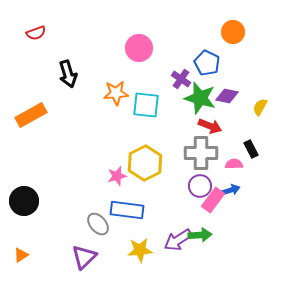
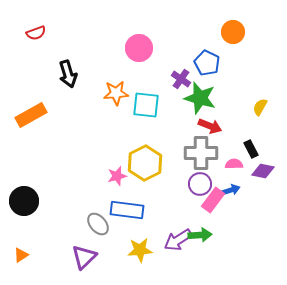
purple diamond: moved 36 px right, 75 px down
purple circle: moved 2 px up
